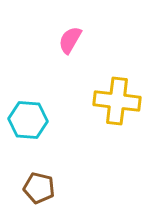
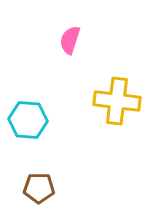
pink semicircle: rotated 12 degrees counterclockwise
brown pentagon: rotated 12 degrees counterclockwise
